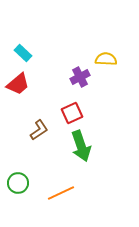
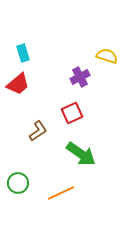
cyan rectangle: rotated 30 degrees clockwise
yellow semicircle: moved 1 px right, 3 px up; rotated 15 degrees clockwise
brown L-shape: moved 1 px left, 1 px down
green arrow: moved 8 px down; rotated 36 degrees counterclockwise
